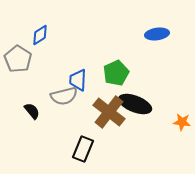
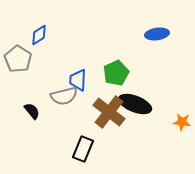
blue diamond: moved 1 px left
